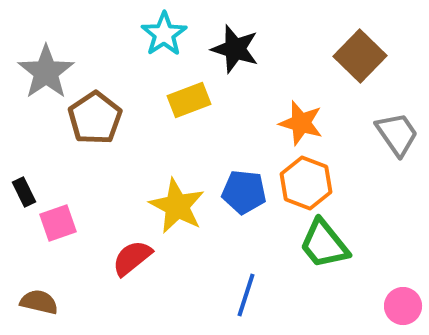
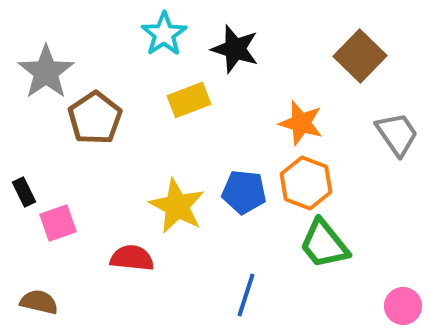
red semicircle: rotated 45 degrees clockwise
